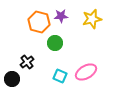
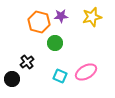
yellow star: moved 2 px up
